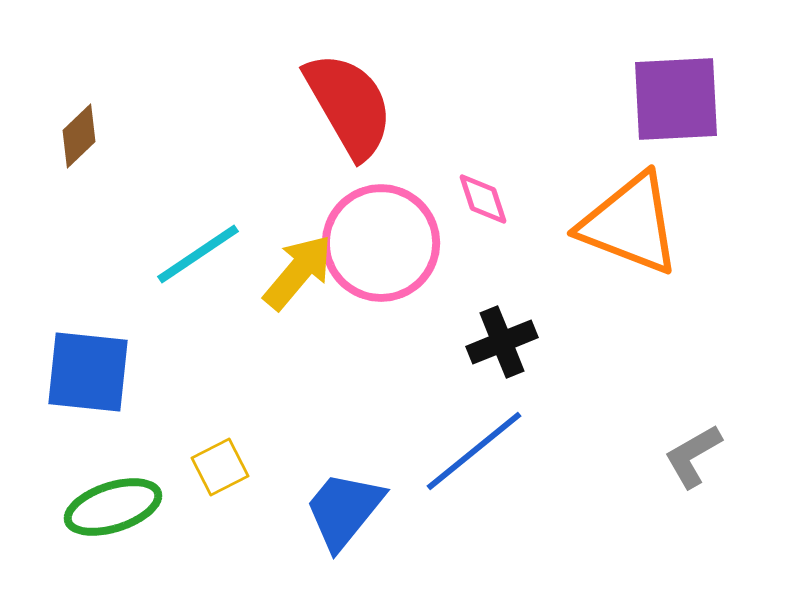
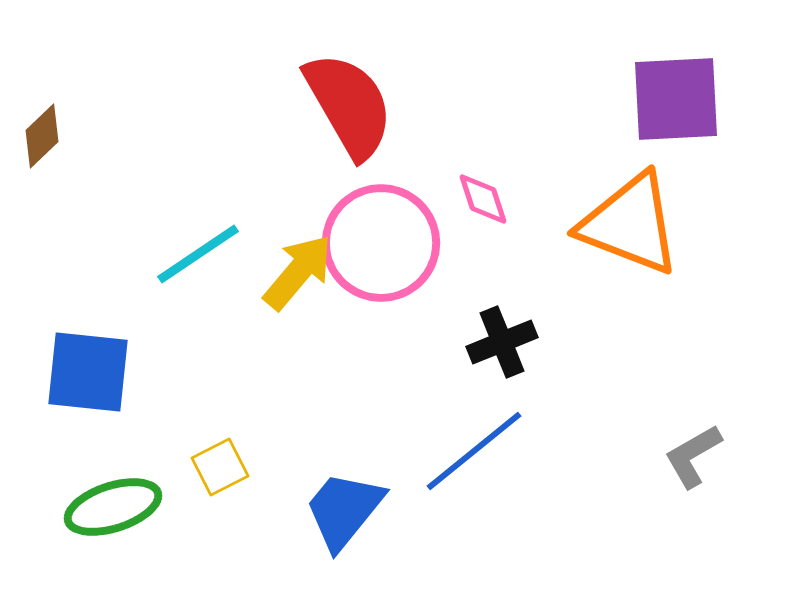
brown diamond: moved 37 px left
